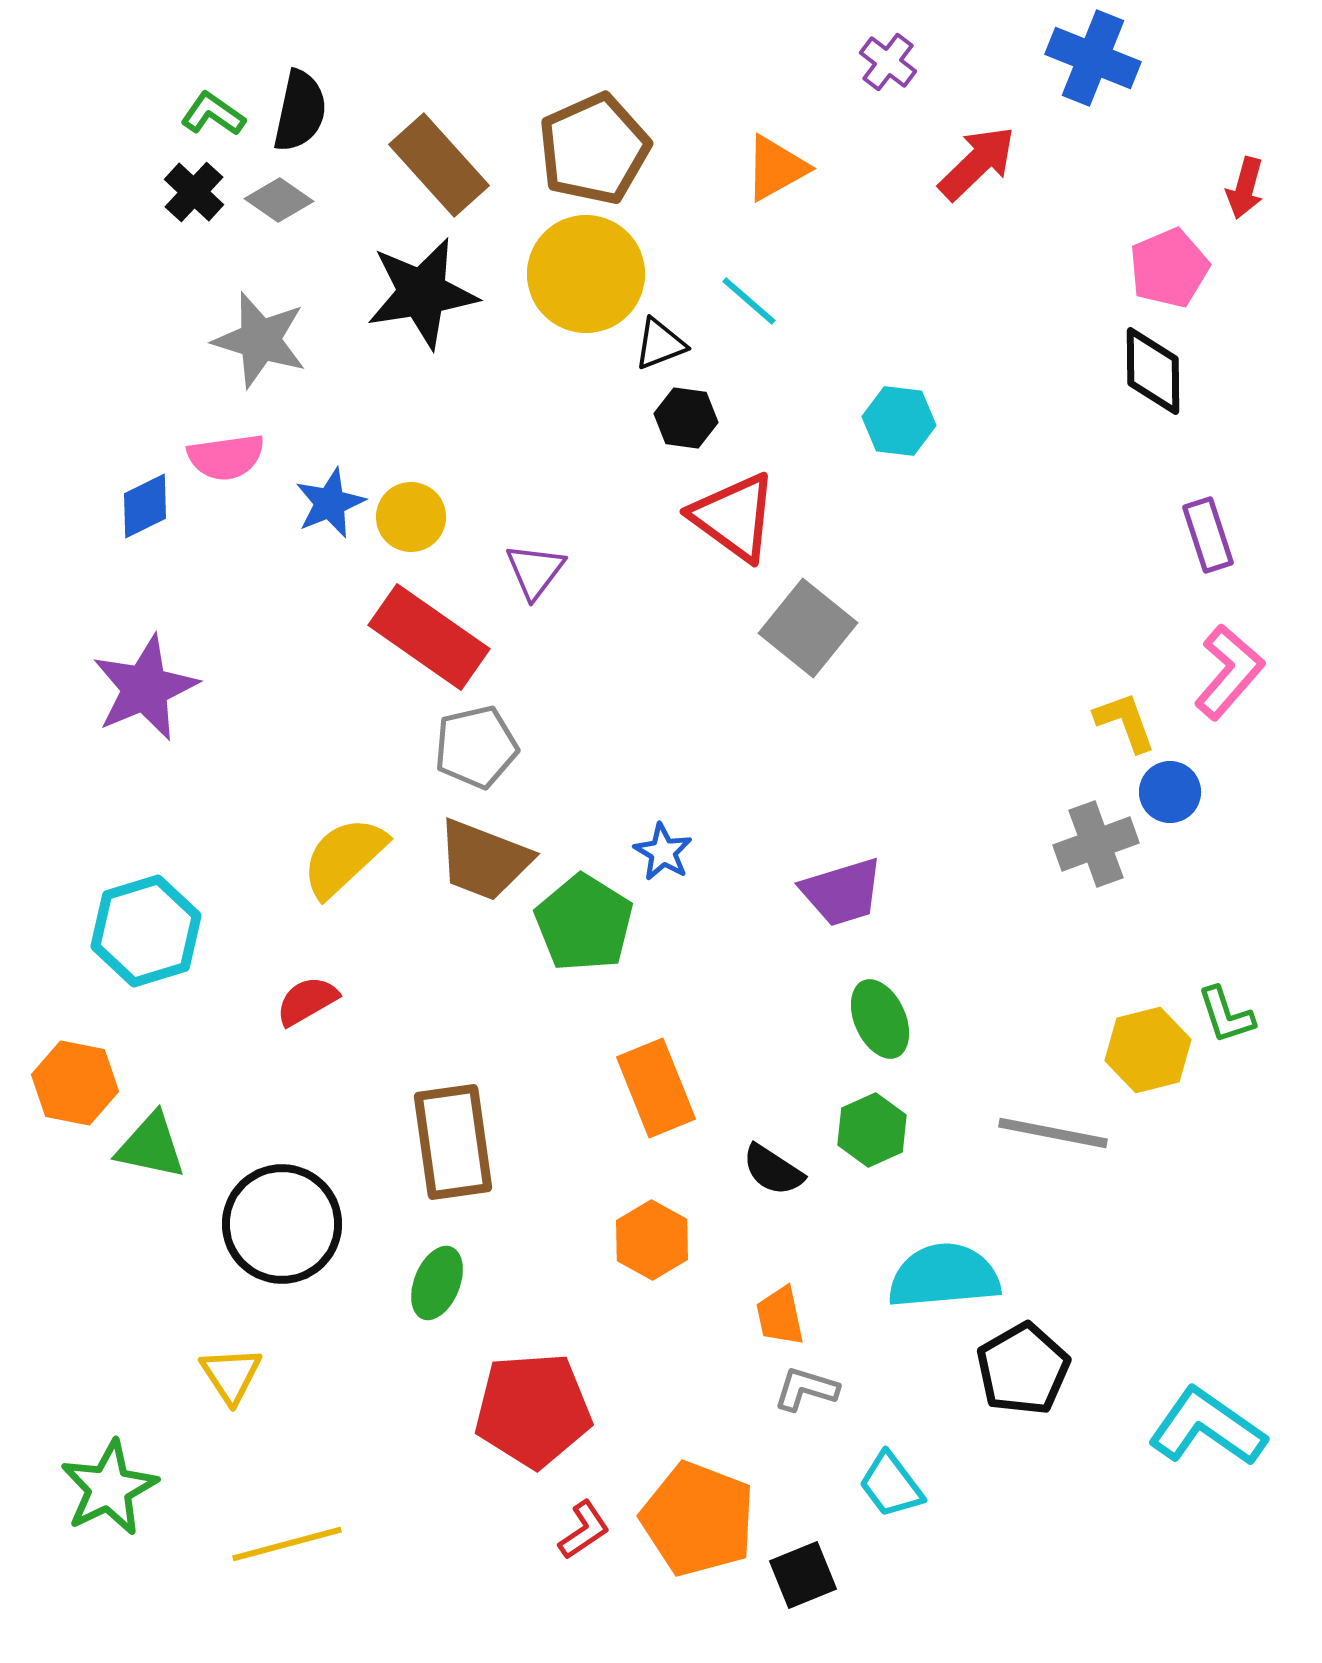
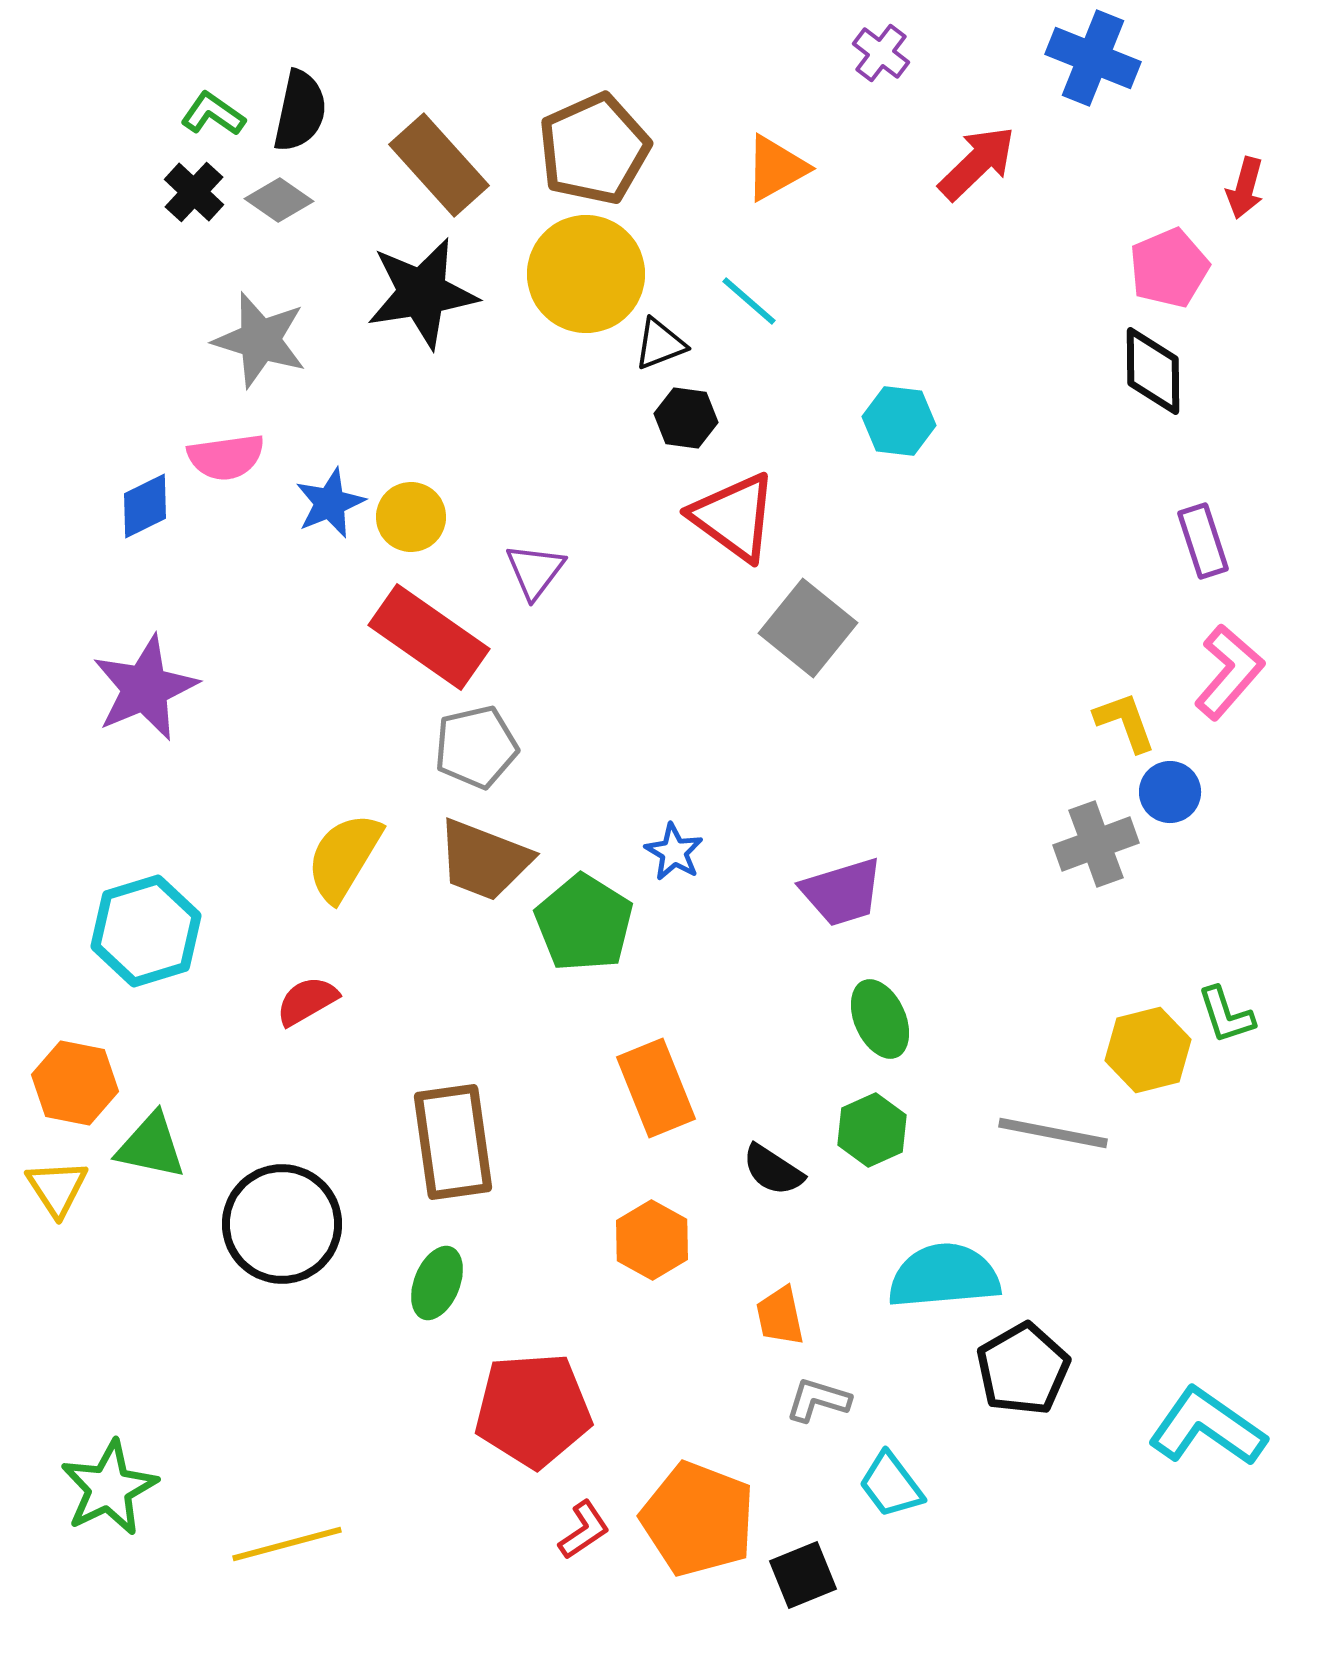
purple cross at (888, 62): moved 7 px left, 9 px up
purple rectangle at (1208, 535): moved 5 px left, 6 px down
blue star at (663, 852): moved 11 px right
yellow semicircle at (344, 857): rotated 16 degrees counterclockwise
yellow triangle at (231, 1375): moved 174 px left, 187 px up
gray L-shape at (806, 1389): moved 12 px right, 11 px down
